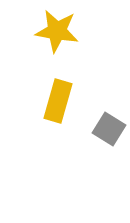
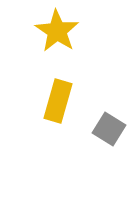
yellow star: rotated 24 degrees clockwise
